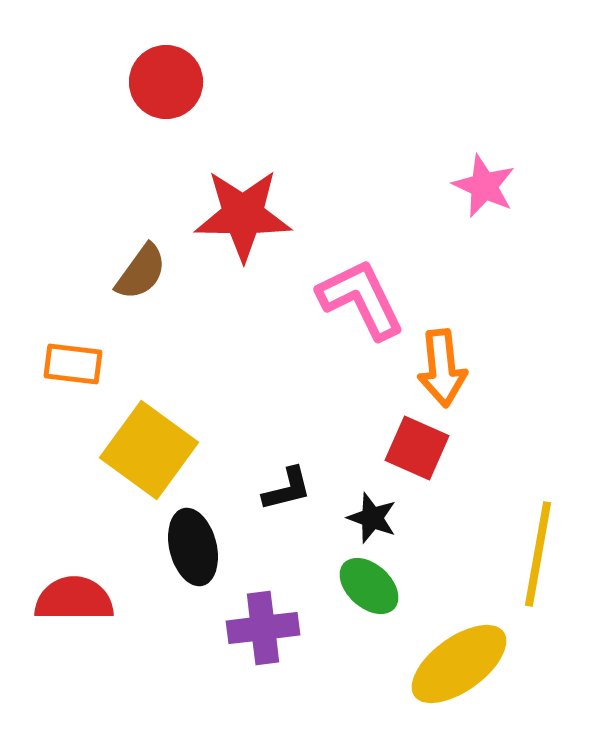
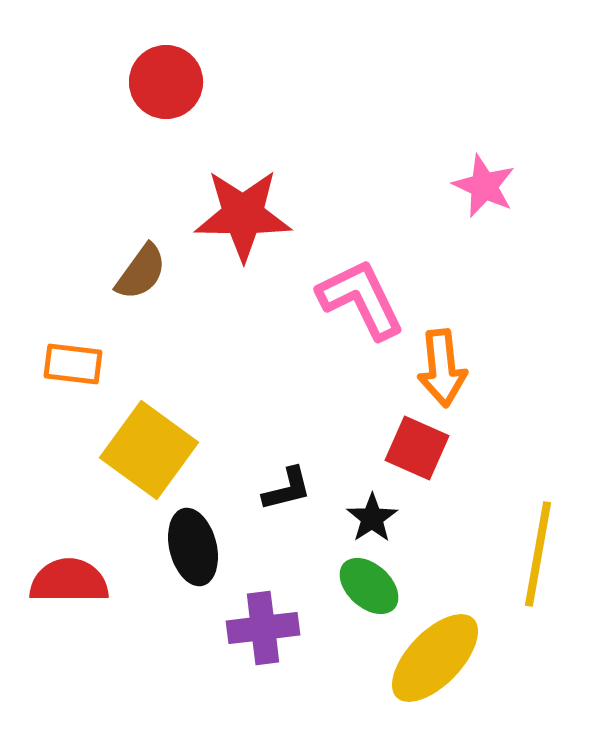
black star: rotated 18 degrees clockwise
red semicircle: moved 5 px left, 18 px up
yellow ellipse: moved 24 px left, 6 px up; rotated 10 degrees counterclockwise
